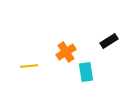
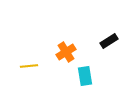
cyan rectangle: moved 1 px left, 4 px down
